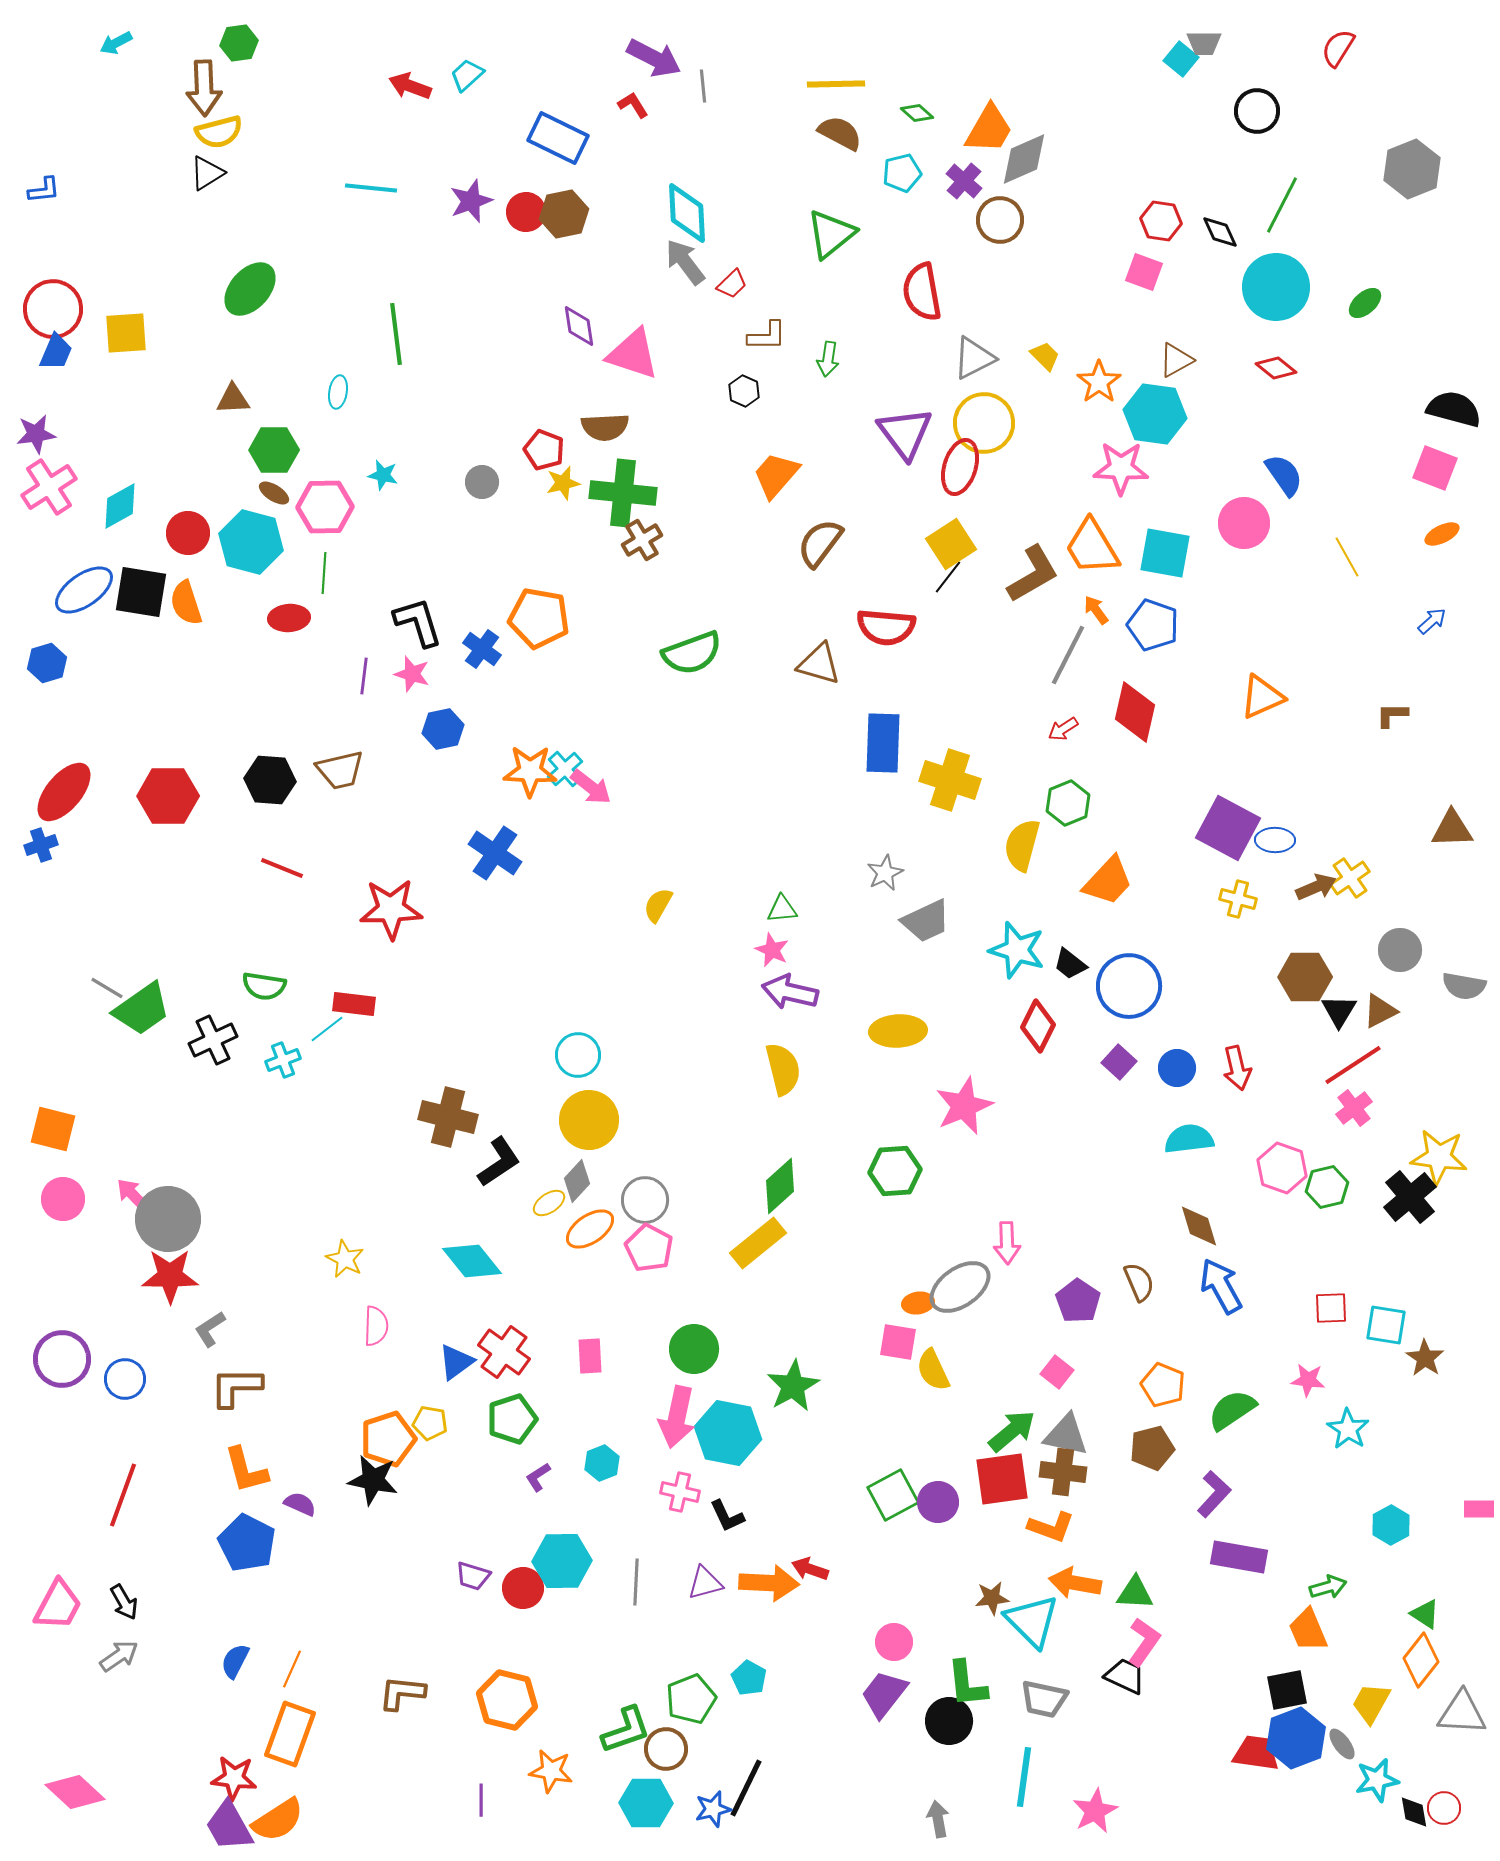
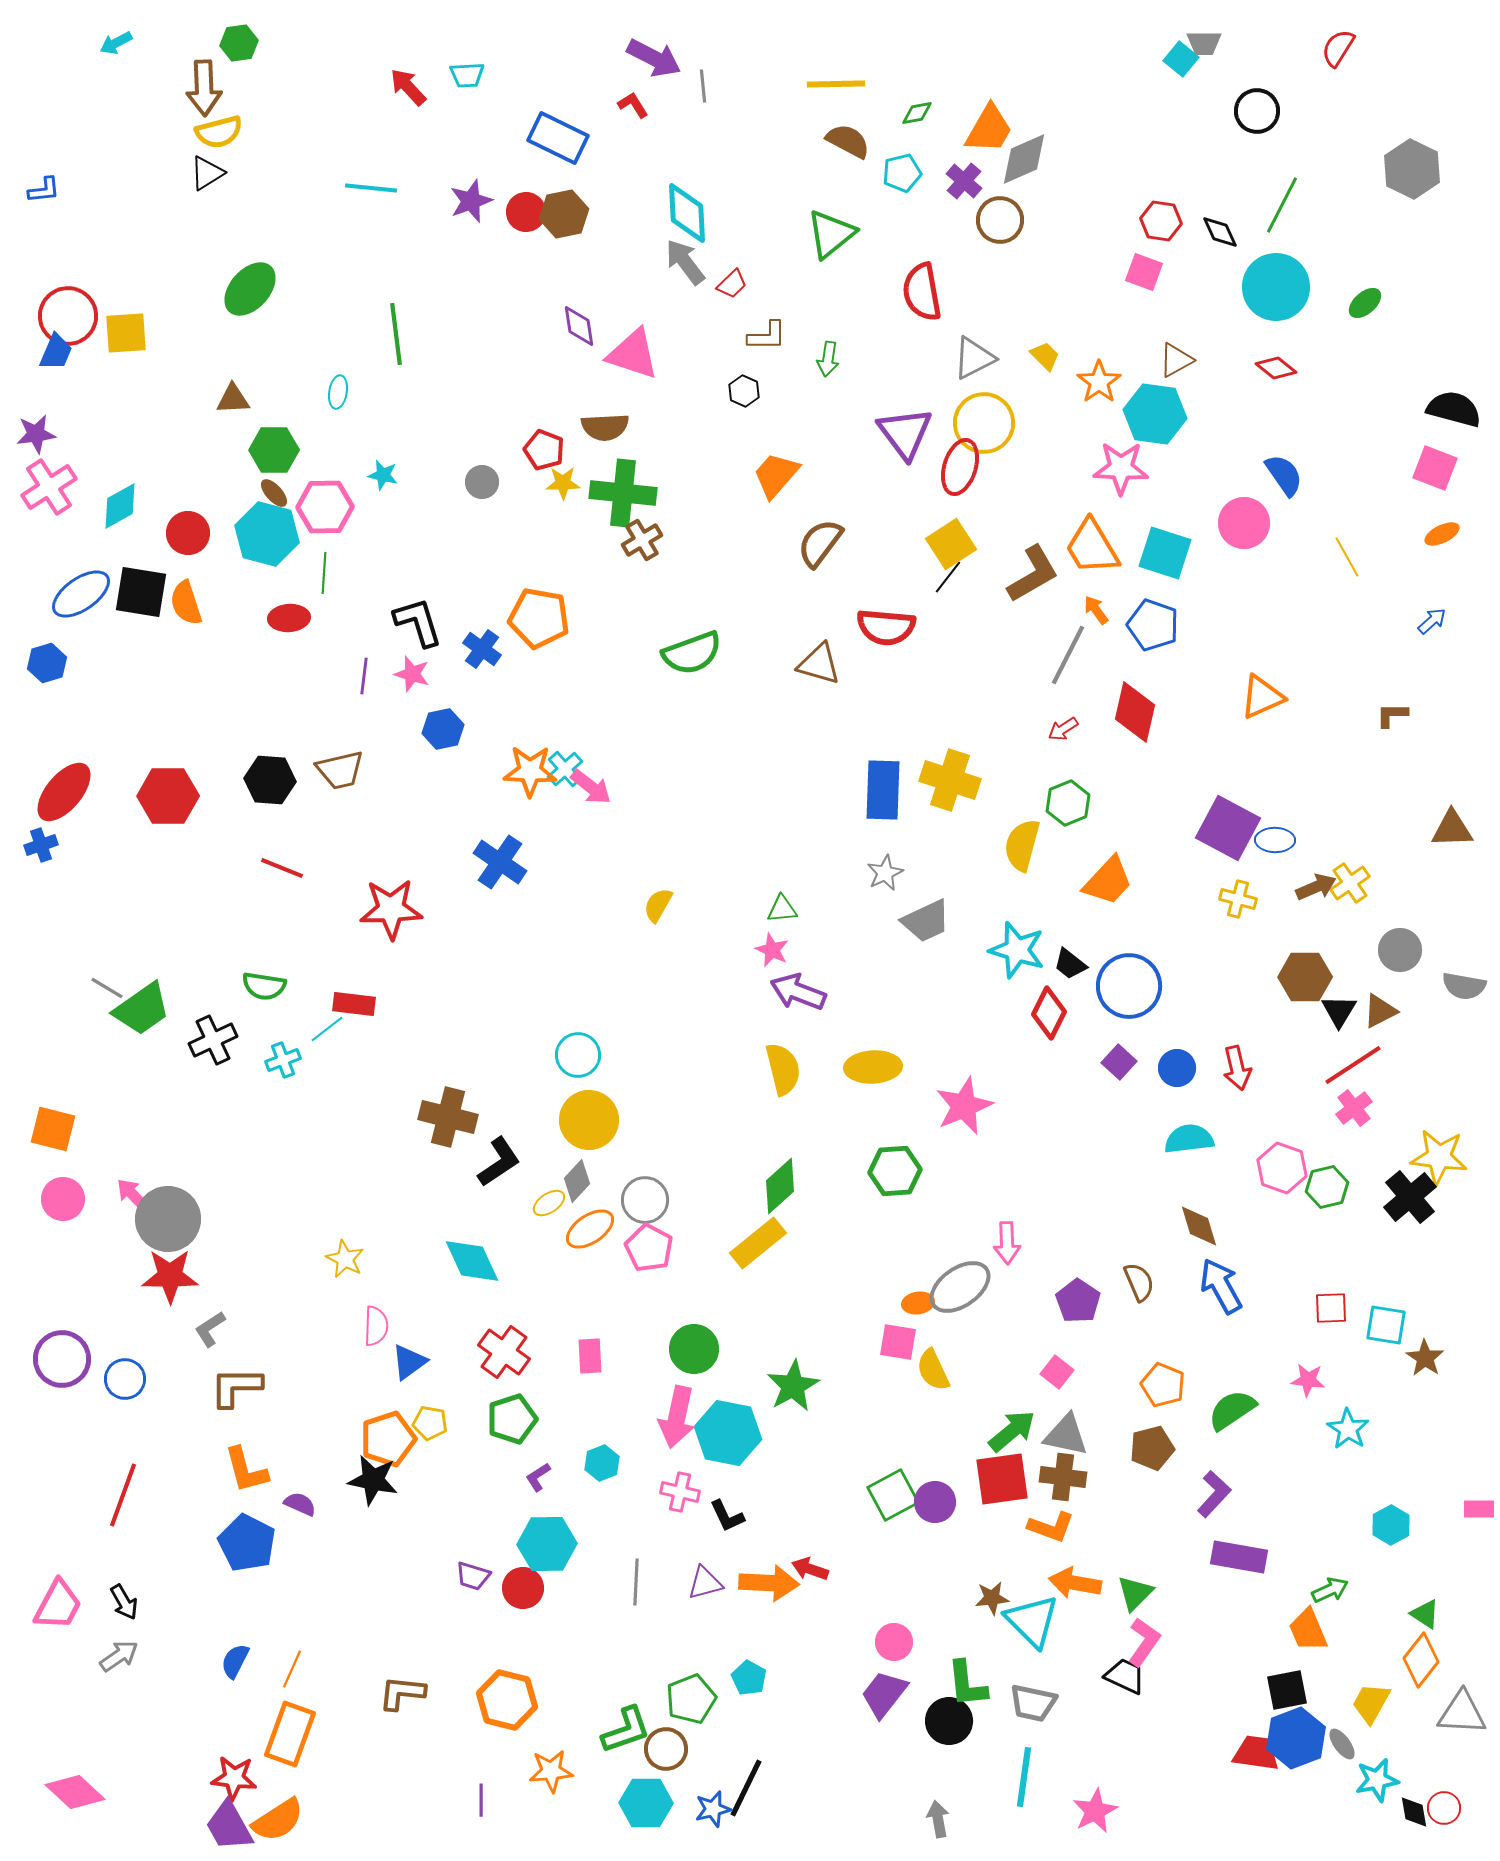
cyan trapezoid at (467, 75): rotated 141 degrees counterclockwise
red arrow at (410, 86): moved 2 px left, 1 px down; rotated 27 degrees clockwise
green diamond at (917, 113): rotated 52 degrees counterclockwise
brown semicircle at (840, 133): moved 8 px right, 8 px down
gray hexagon at (1412, 169): rotated 12 degrees counterclockwise
red circle at (53, 309): moved 15 px right, 7 px down
yellow star at (563, 483): rotated 12 degrees clockwise
brown ellipse at (274, 493): rotated 16 degrees clockwise
cyan hexagon at (251, 542): moved 16 px right, 8 px up
cyan square at (1165, 553): rotated 8 degrees clockwise
blue ellipse at (84, 590): moved 3 px left, 4 px down
blue rectangle at (883, 743): moved 47 px down
blue cross at (495, 853): moved 5 px right, 9 px down
yellow cross at (1350, 878): moved 5 px down
purple arrow at (790, 992): moved 8 px right; rotated 8 degrees clockwise
red diamond at (1038, 1026): moved 11 px right, 13 px up
yellow ellipse at (898, 1031): moved 25 px left, 36 px down
cyan diamond at (472, 1261): rotated 14 degrees clockwise
blue triangle at (456, 1362): moved 47 px left
brown cross at (1063, 1472): moved 5 px down
purple circle at (938, 1502): moved 3 px left
cyan hexagon at (562, 1561): moved 15 px left, 17 px up
green arrow at (1328, 1587): moved 2 px right, 3 px down; rotated 9 degrees counterclockwise
green triangle at (1135, 1593): rotated 48 degrees counterclockwise
gray trapezoid at (1044, 1699): moved 11 px left, 4 px down
orange star at (551, 1771): rotated 15 degrees counterclockwise
